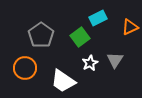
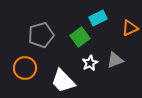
orange triangle: moved 1 px down
gray pentagon: rotated 20 degrees clockwise
gray triangle: rotated 36 degrees clockwise
white trapezoid: rotated 12 degrees clockwise
